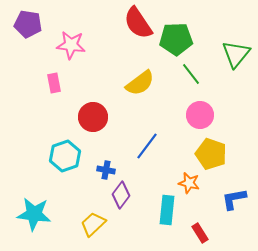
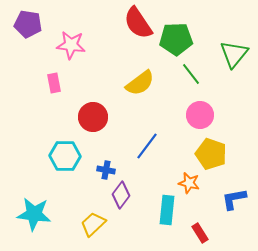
green triangle: moved 2 px left
cyan hexagon: rotated 20 degrees clockwise
